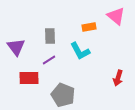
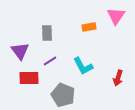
pink triangle: rotated 24 degrees clockwise
gray rectangle: moved 3 px left, 3 px up
purple triangle: moved 4 px right, 4 px down
cyan L-shape: moved 3 px right, 15 px down
purple line: moved 1 px right, 1 px down
